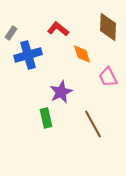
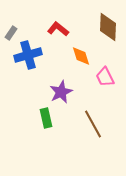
orange diamond: moved 1 px left, 2 px down
pink trapezoid: moved 3 px left
